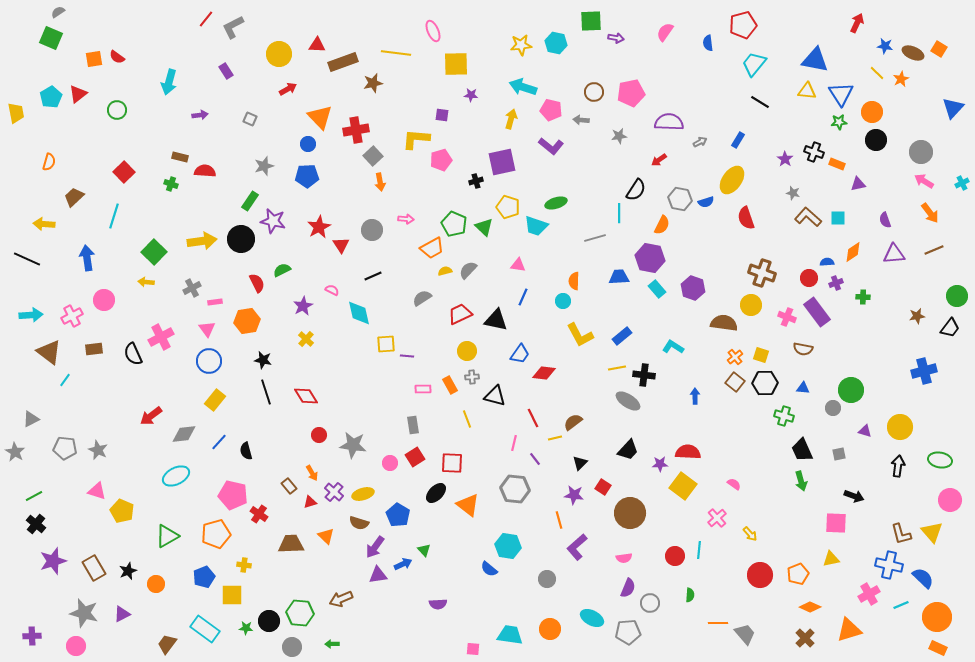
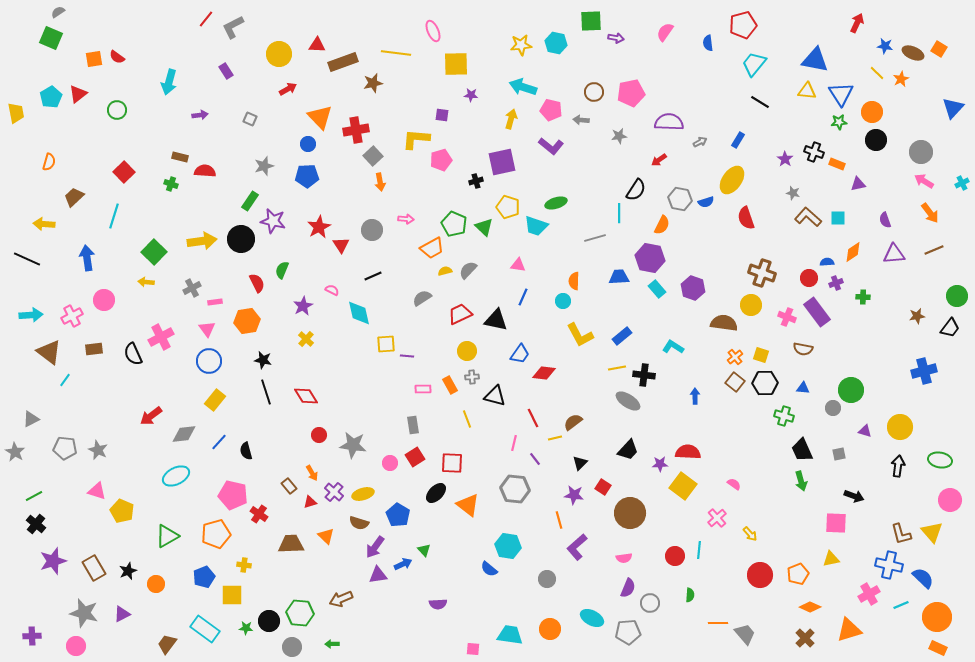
green semicircle at (282, 270): rotated 42 degrees counterclockwise
